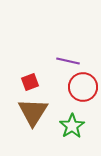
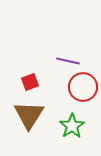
brown triangle: moved 4 px left, 3 px down
